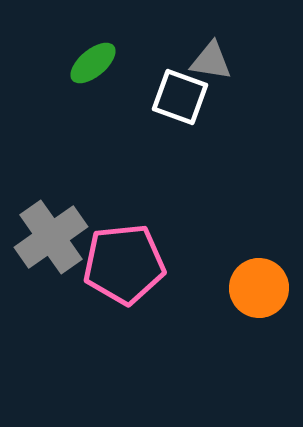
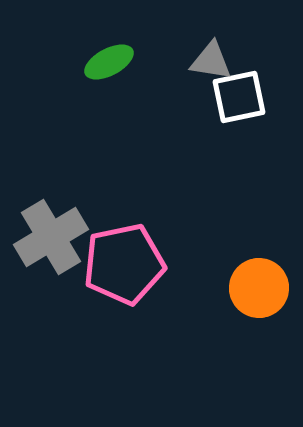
green ellipse: moved 16 px right, 1 px up; rotated 12 degrees clockwise
white square: moved 59 px right; rotated 32 degrees counterclockwise
gray cross: rotated 4 degrees clockwise
pink pentagon: rotated 6 degrees counterclockwise
